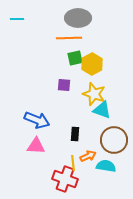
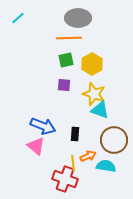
cyan line: moved 1 px right, 1 px up; rotated 40 degrees counterclockwise
green square: moved 9 px left, 2 px down
cyan triangle: moved 2 px left
blue arrow: moved 6 px right, 6 px down
pink triangle: rotated 36 degrees clockwise
